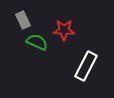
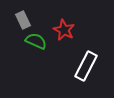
red star: rotated 25 degrees clockwise
green semicircle: moved 1 px left, 1 px up
